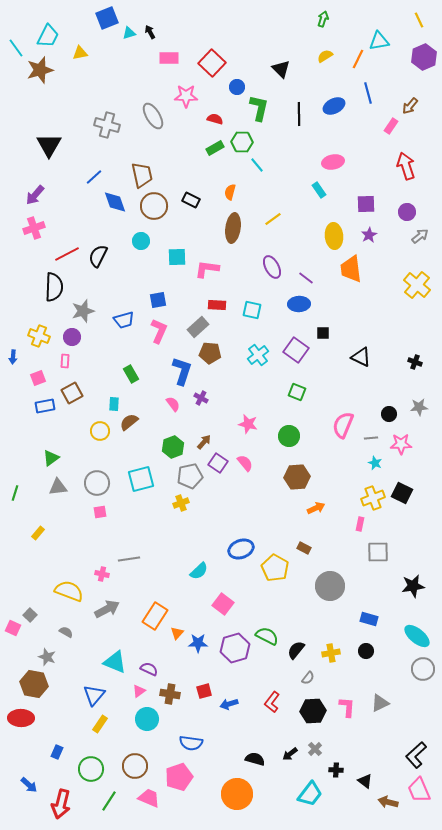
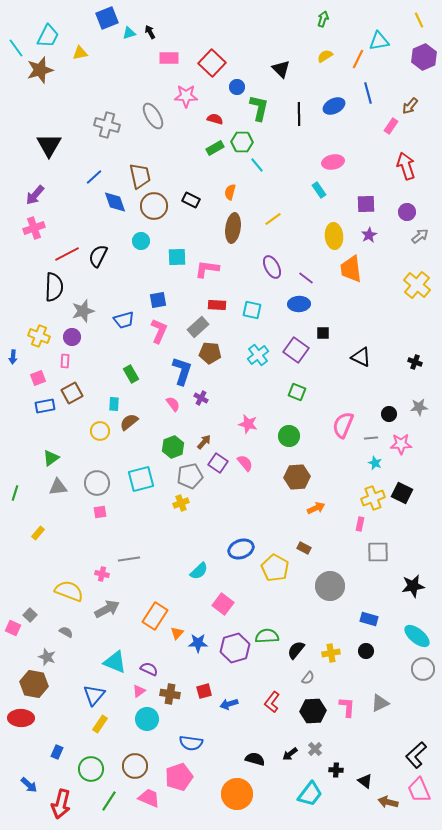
brown trapezoid at (142, 175): moved 2 px left, 1 px down
green semicircle at (267, 636): rotated 30 degrees counterclockwise
